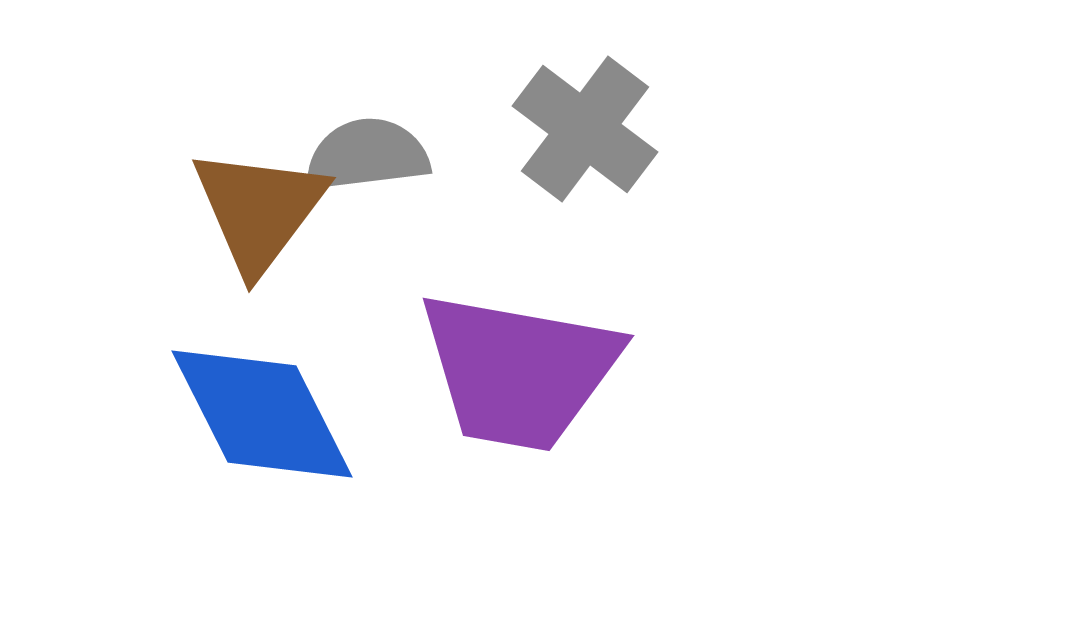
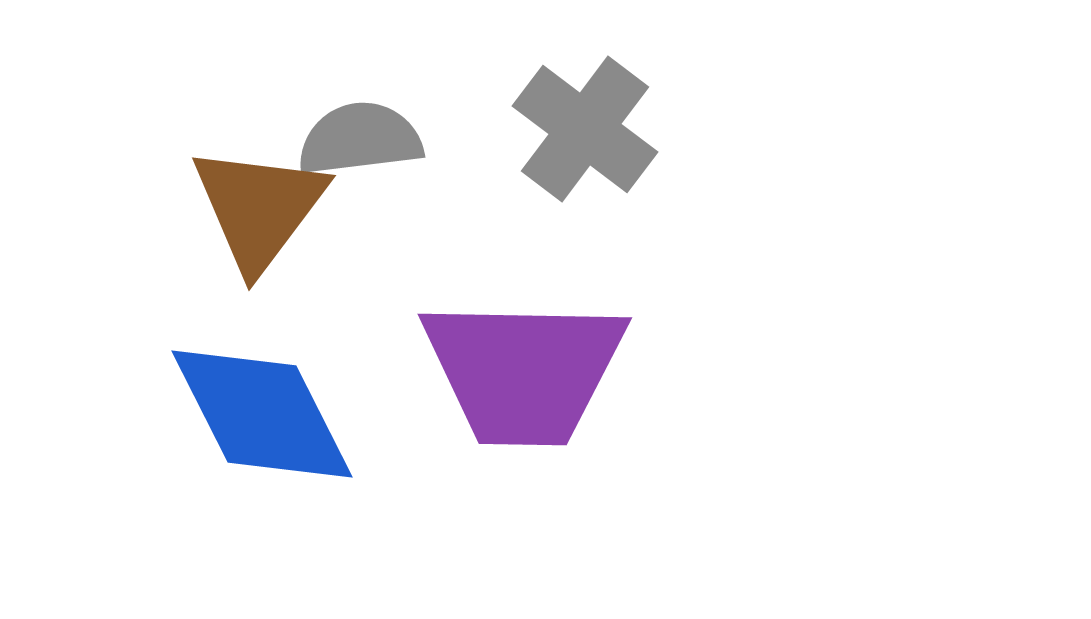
gray semicircle: moved 7 px left, 16 px up
brown triangle: moved 2 px up
purple trapezoid: moved 5 px right; rotated 9 degrees counterclockwise
